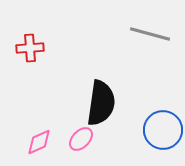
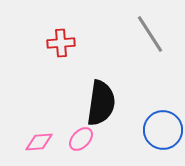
gray line: rotated 42 degrees clockwise
red cross: moved 31 px right, 5 px up
pink diamond: rotated 20 degrees clockwise
